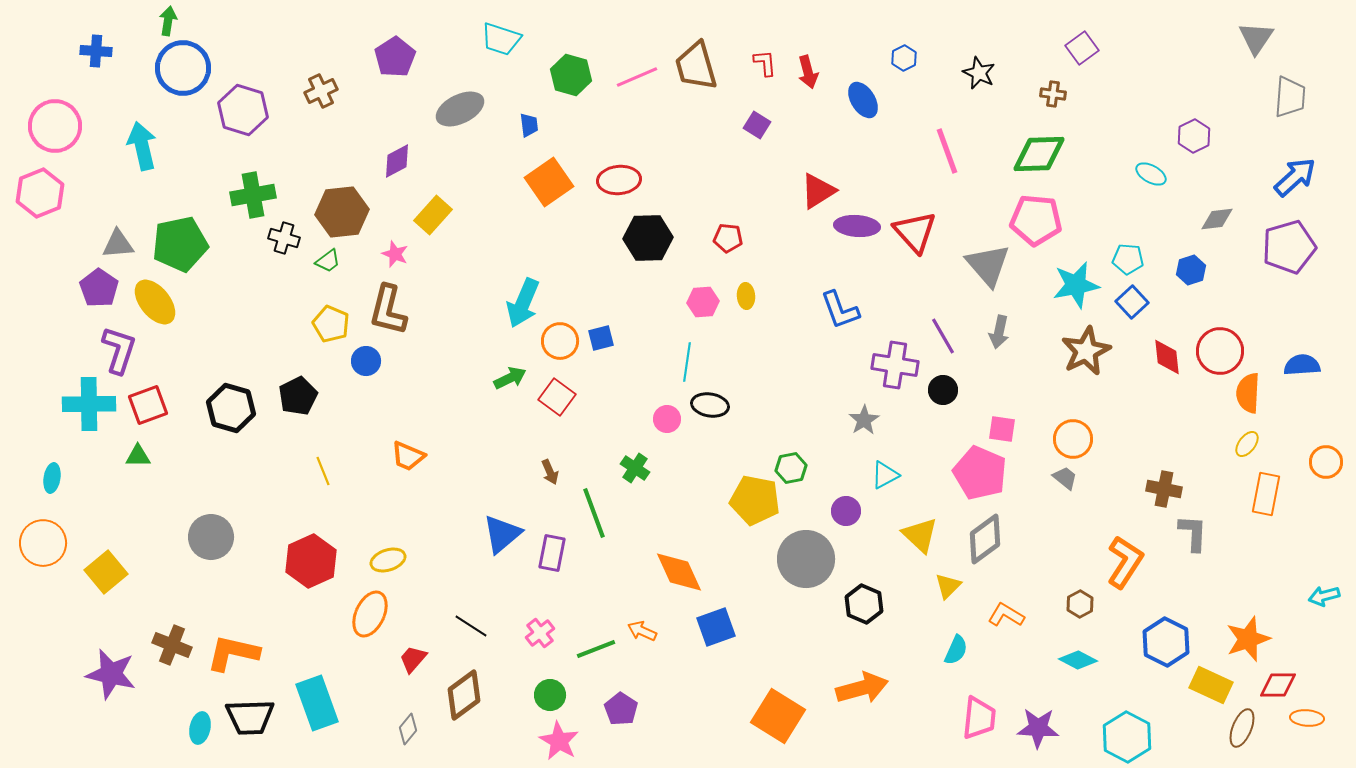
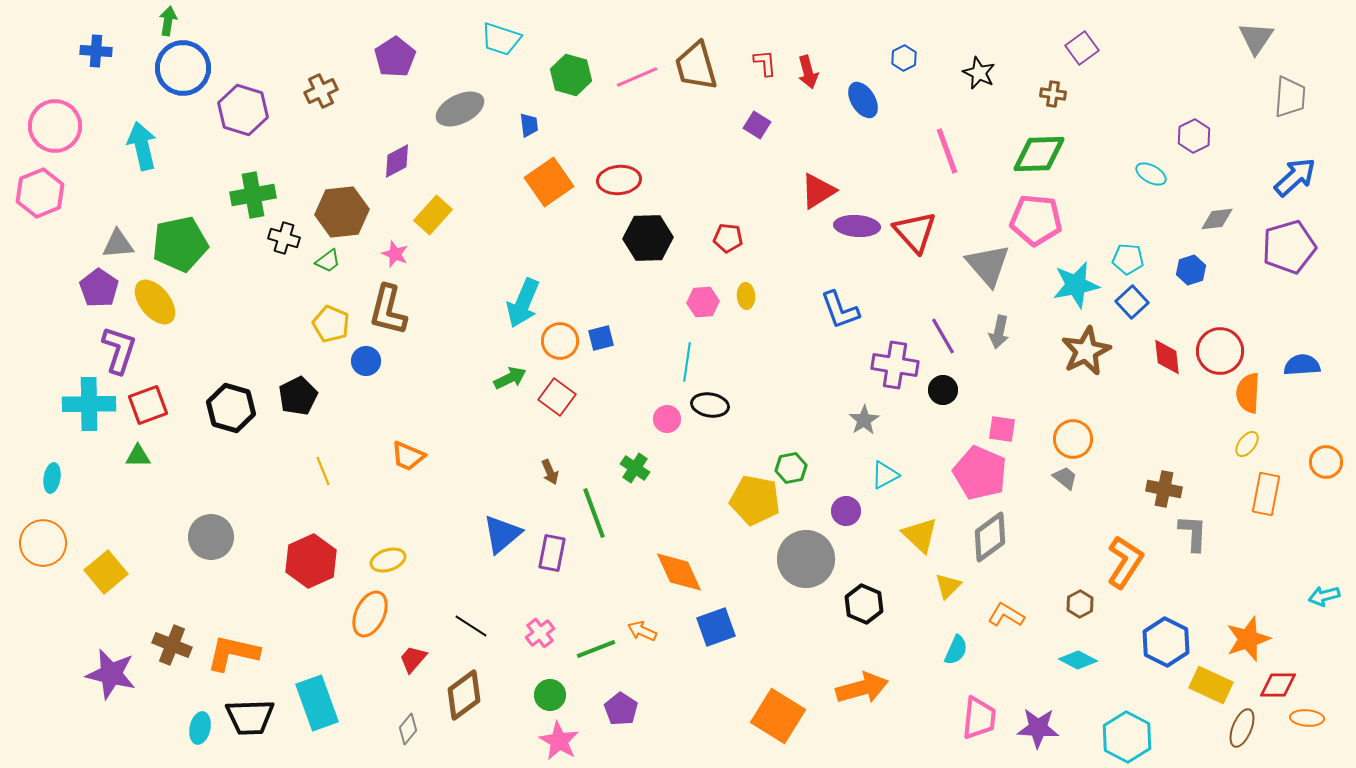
gray diamond at (985, 539): moved 5 px right, 2 px up
